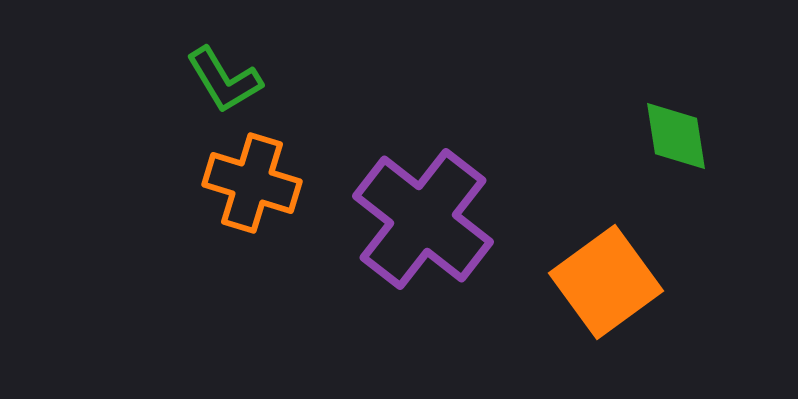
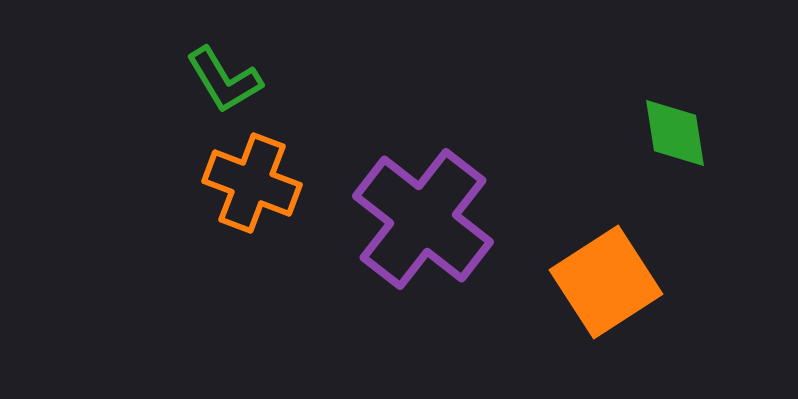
green diamond: moved 1 px left, 3 px up
orange cross: rotated 4 degrees clockwise
orange square: rotated 3 degrees clockwise
